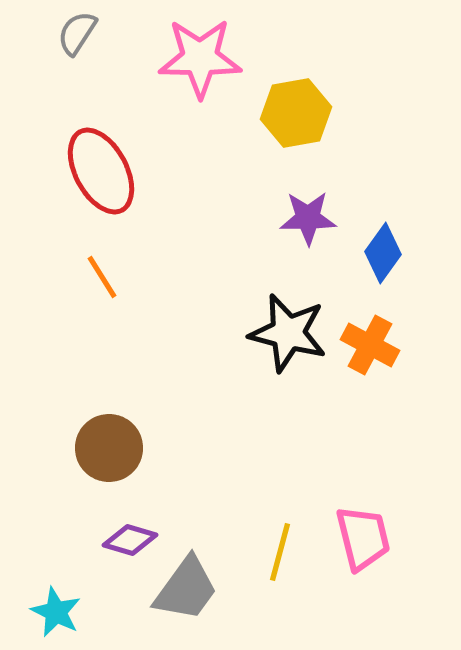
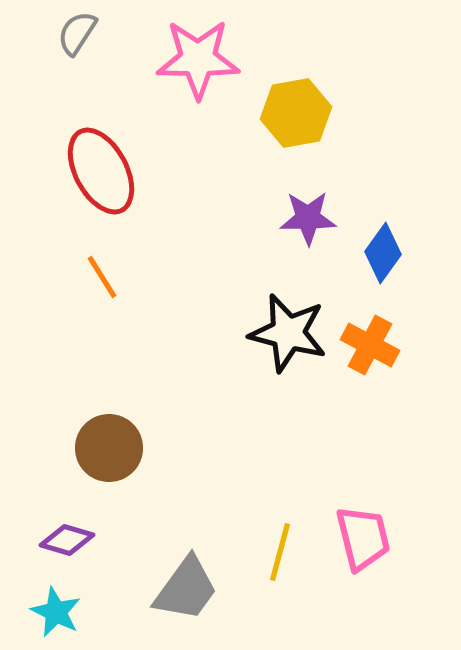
pink star: moved 2 px left, 1 px down
purple diamond: moved 63 px left
